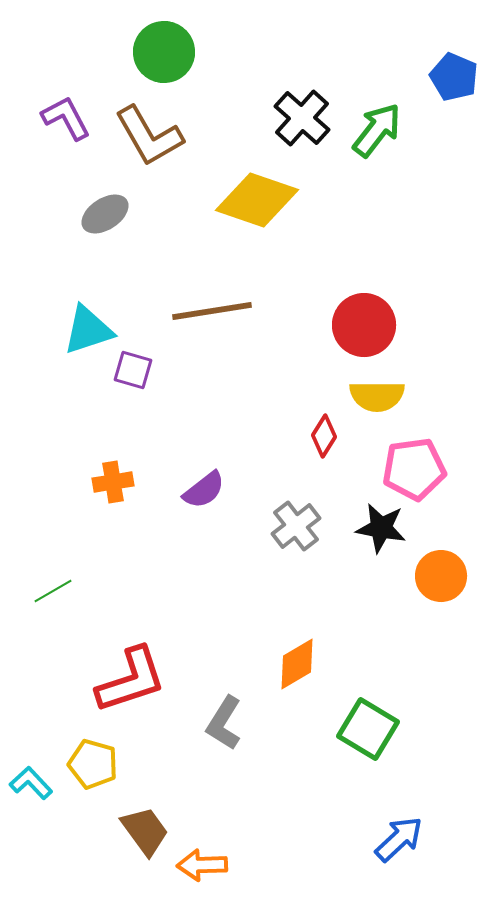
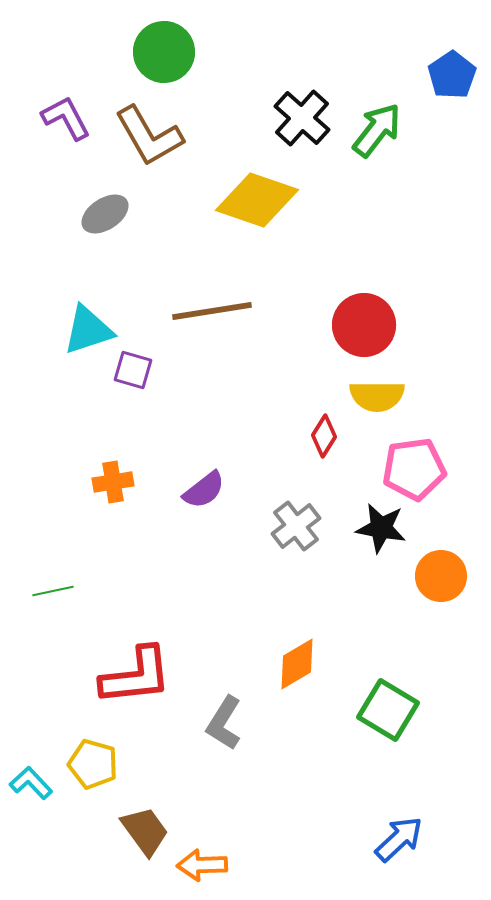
blue pentagon: moved 2 px left, 2 px up; rotated 15 degrees clockwise
green line: rotated 18 degrees clockwise
red L-shape: moved 5 px right, 4 px up; rotated 12 degrees clockwise
green square: moved 20 px right, 19 px up
